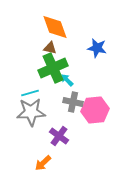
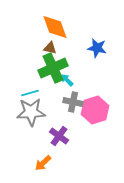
pink hexagon: rotated 12 degrees counterclockwise
